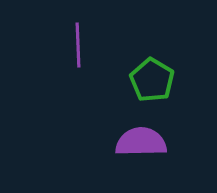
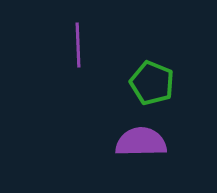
green pentagon: moved 3 px down; rotated 9 degrees counterclockwise
